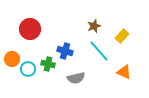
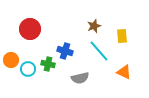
yellow rectangle: rotated 48 degrees counterclockwise
orange circle: moved 1 px left, 1 px down
gray semicircle: moved 4 px right
